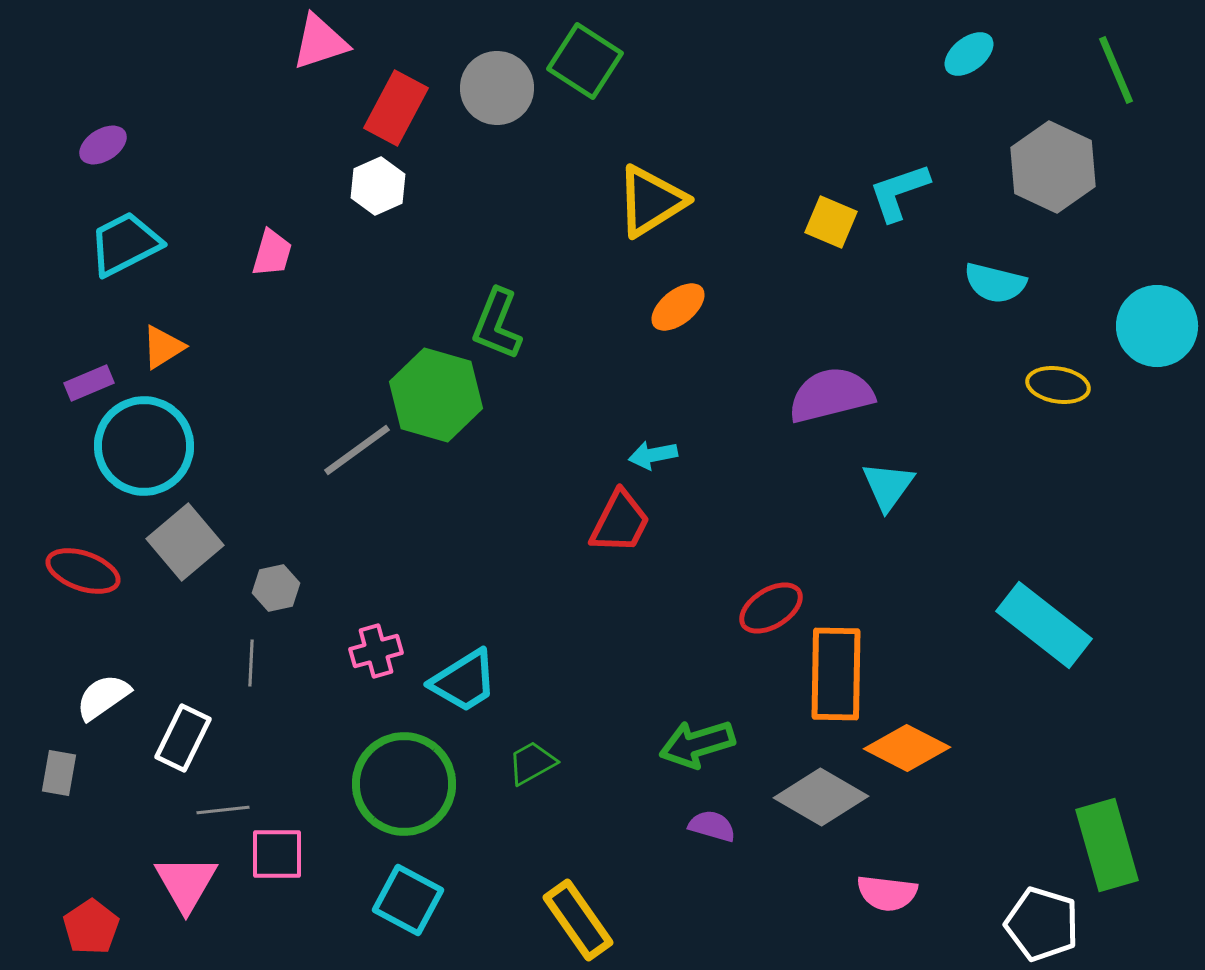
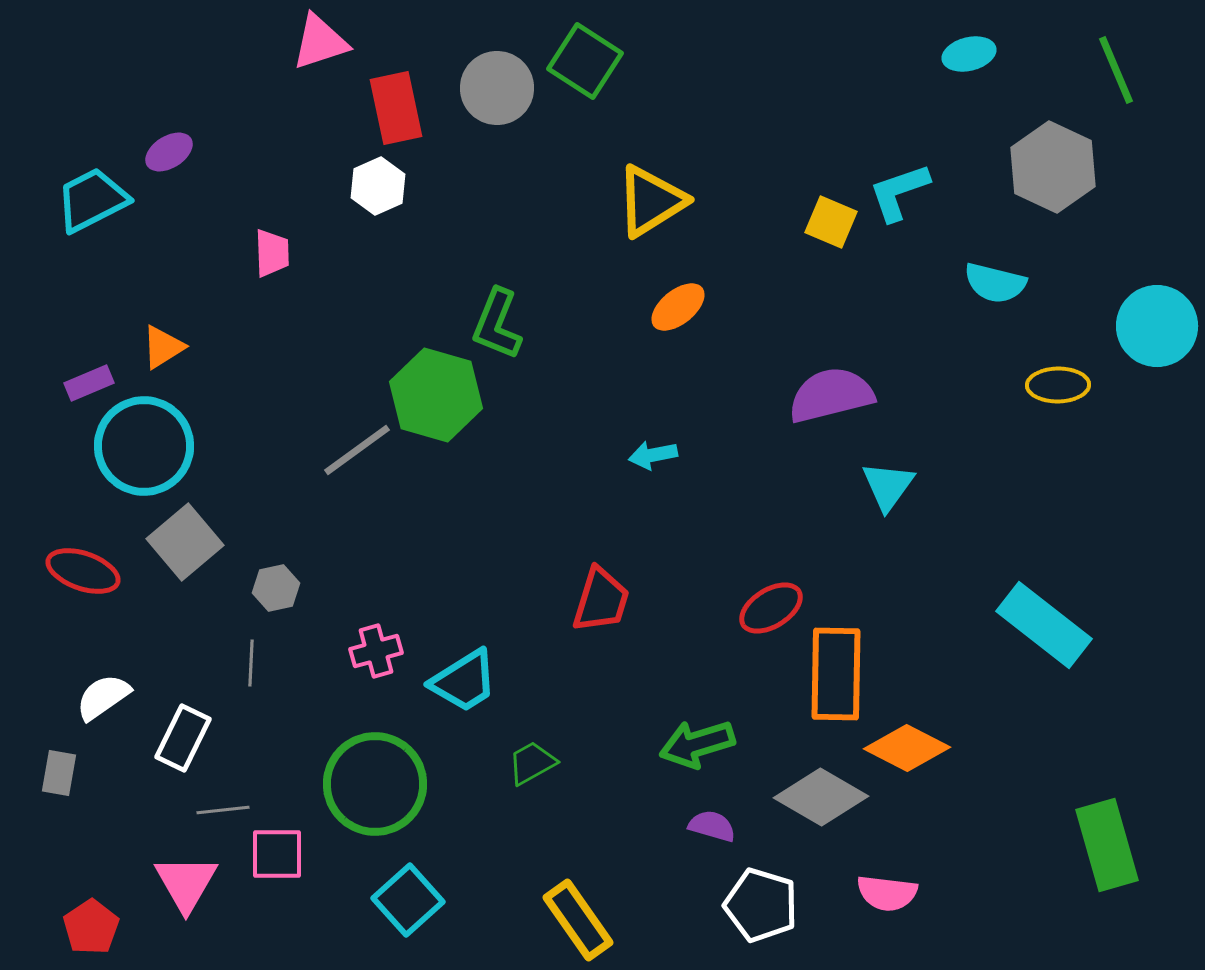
cyan ellipse at (969, 54): rotated 24 degrees clockwise
red rectangle at (396, 108): rotated 40 degrees counterclockwise
purple ellipse at (103, 145): moved 66 px right, 7 px down
cyan trapezoid at (125, 244): moved 33 px left, 44 px up
pink trapezoid at (272, 253): rotated 18 degrees counterclockwise
yellow ellipse at (1058, 385): rotated 10 degrees counterclockwise
red trapezoid at (620, 522): moved 19 px left, 78 px down; rotated 10 degrees counterclockwise
green circle at (404, 784): moved 29 px left
cyan square at (408, 900): rotated 20 degrees clockwise
white pentagon at (1042, 924): moved 281 px left, 19 px up
